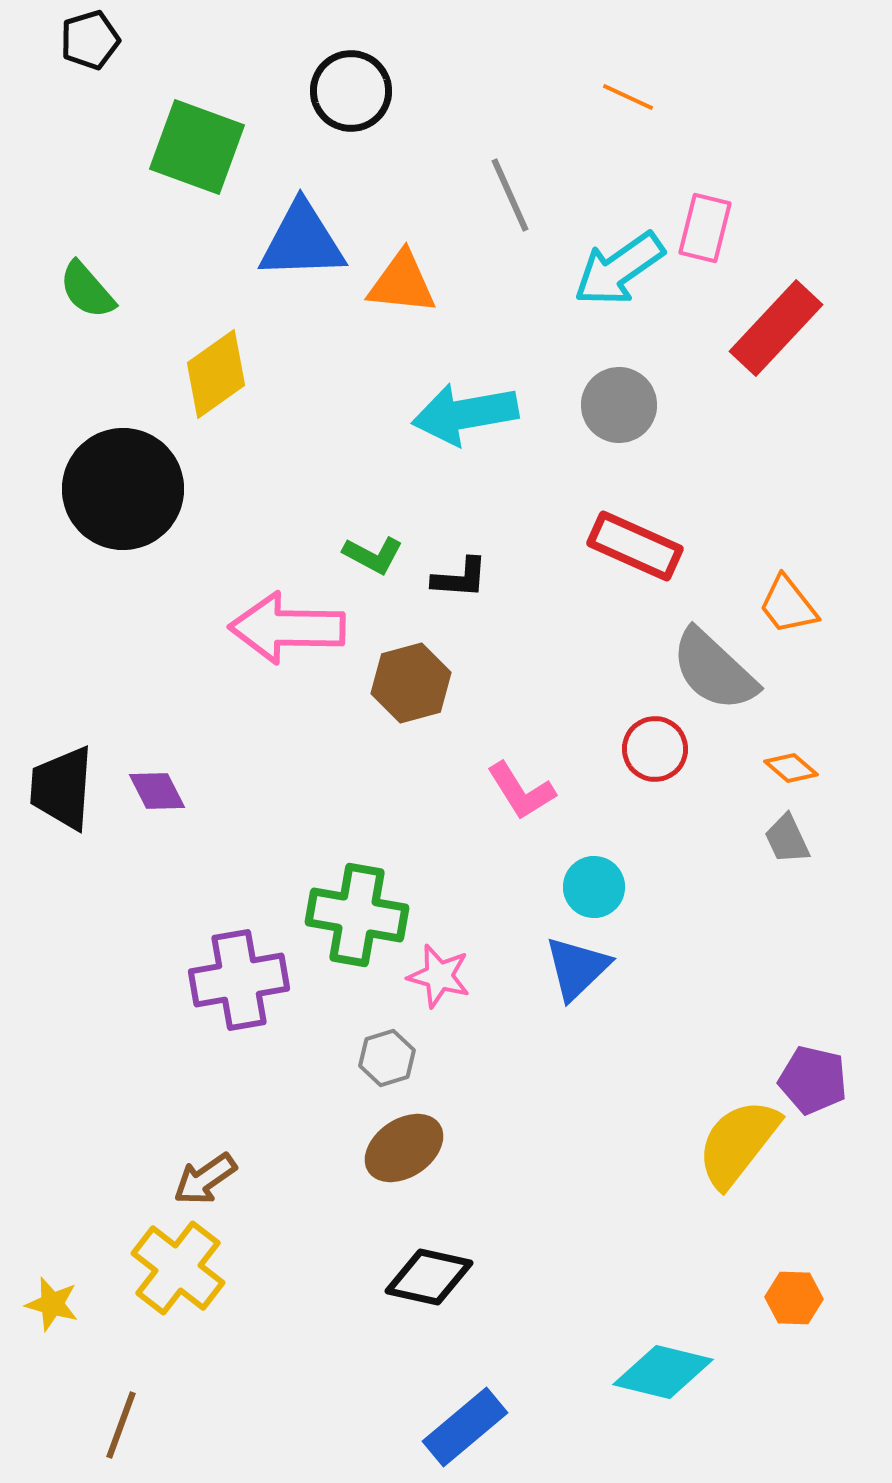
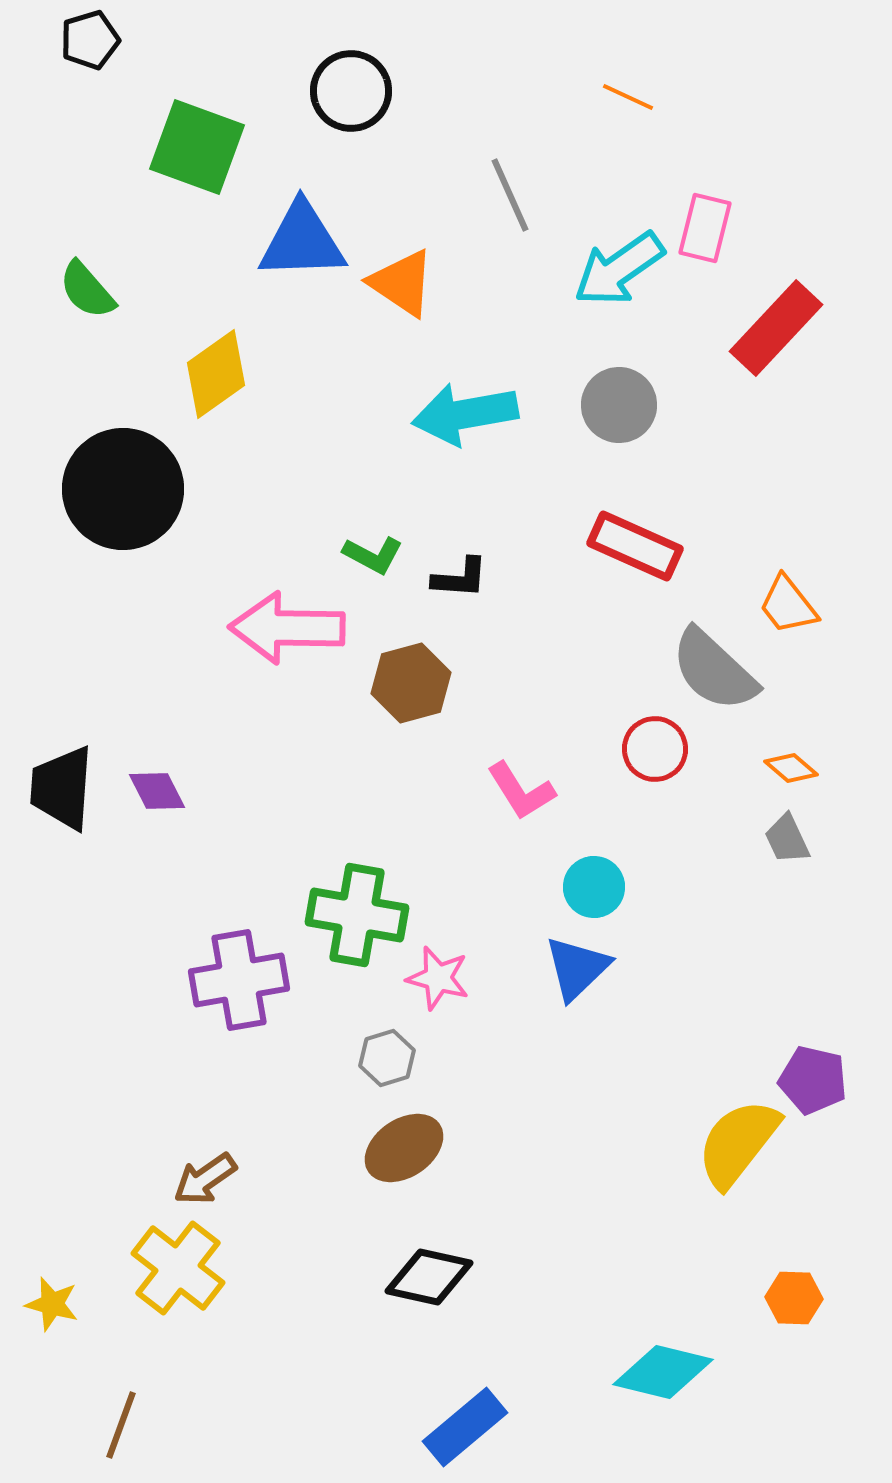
orange triangle at (402, 283): rotated 28 degrees clockwise
pink star at (439, 976): moved 1 px left, 2 px down
